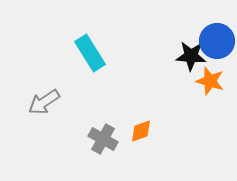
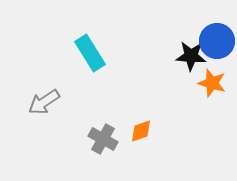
orange star: moved 2 px right, 2 px down
